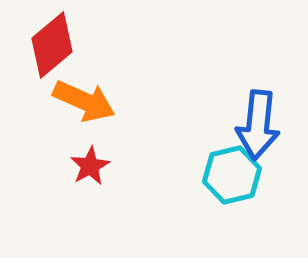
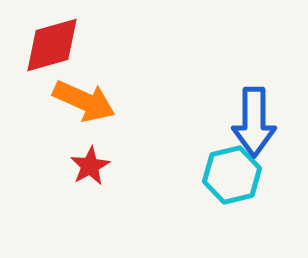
red diamond: rotated 24 degrees clockwise
blue arrow: moved 4 px left, 3 px up; rotated 6 degrees counterclockwise
